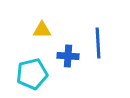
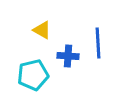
yellow triangle: rotated 30 degrees clockwise
cyan pentagon: moved 1 px right, 1 px down
